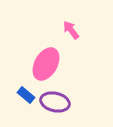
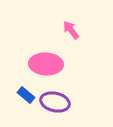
pink ellipse: rotated 64 degrees clockwise
